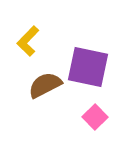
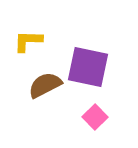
yellow L-shape: rotated 48 degrees clockwise
